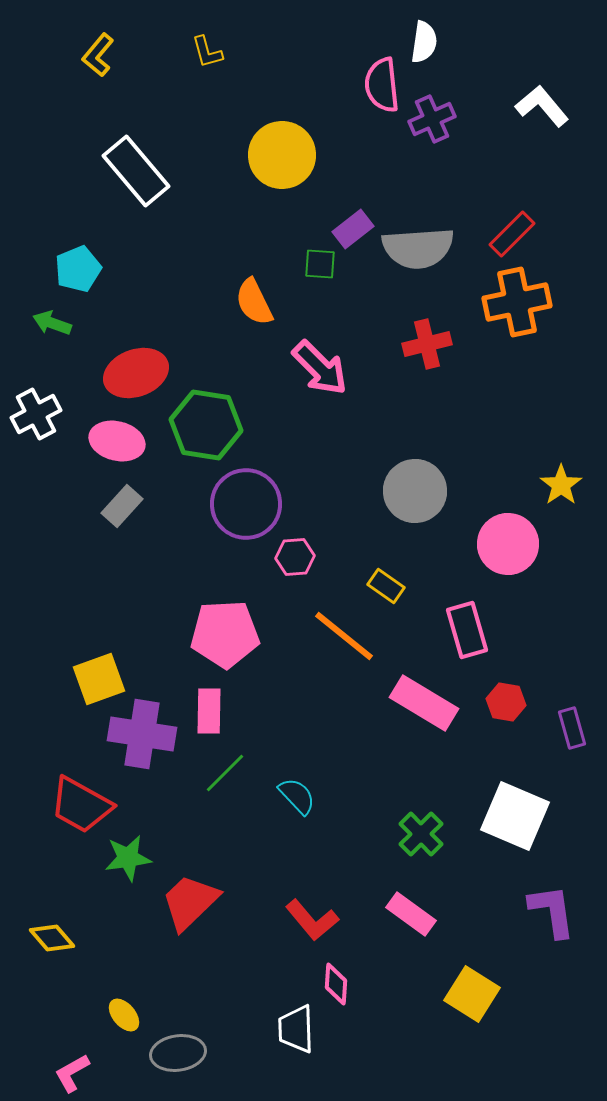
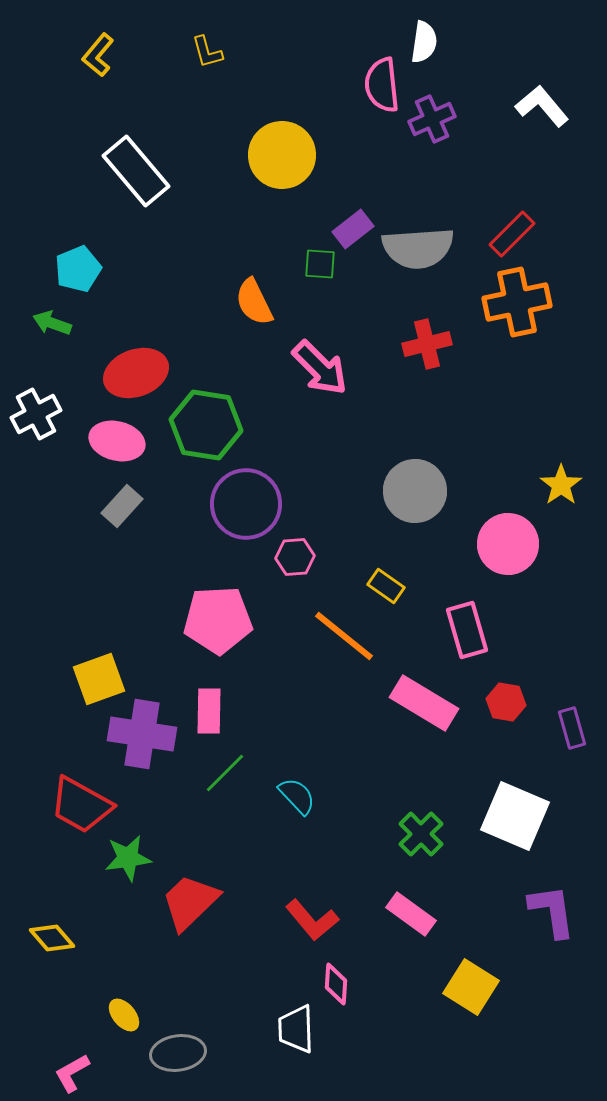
pink pentagon at (225, 634): moved 7 px left, 14 px up
yellow square at (472, 994): moved 1 px left, 7 px up
